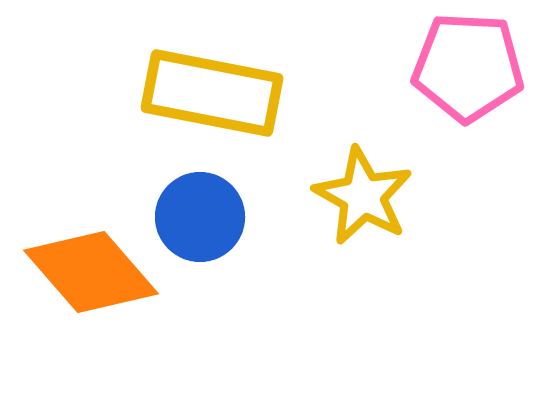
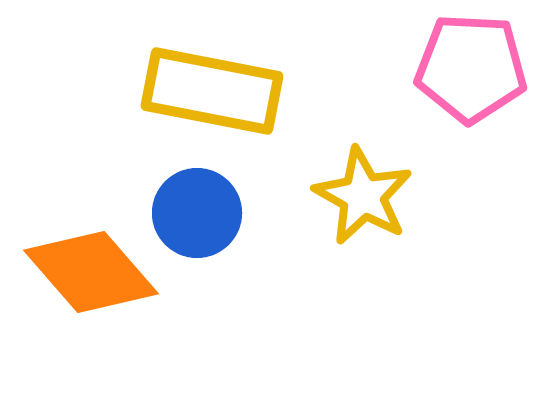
pink pentagon: moved 3 px right, 1 px down
yellow rectangle: moved 2 px up
blue circle: moved 3 px left, 4 px up
